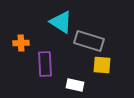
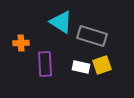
gray rectangle: moved 3 px right, 5 px up
yellow square: rotated 24 degrees counterclockwise
white rectangle: moved 6 px right, 18 px up
